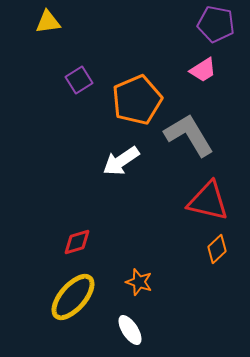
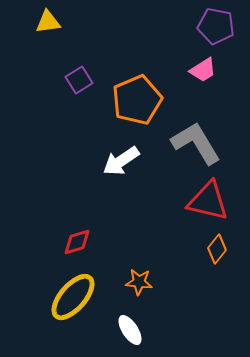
purple pentagon: moved 2 px down
gray L-shape: moved 7 px right, 8 px down
orange diamond: rotated 8 degrees counterclockwise
orange star: rotated 12 degrees counterclockwise
